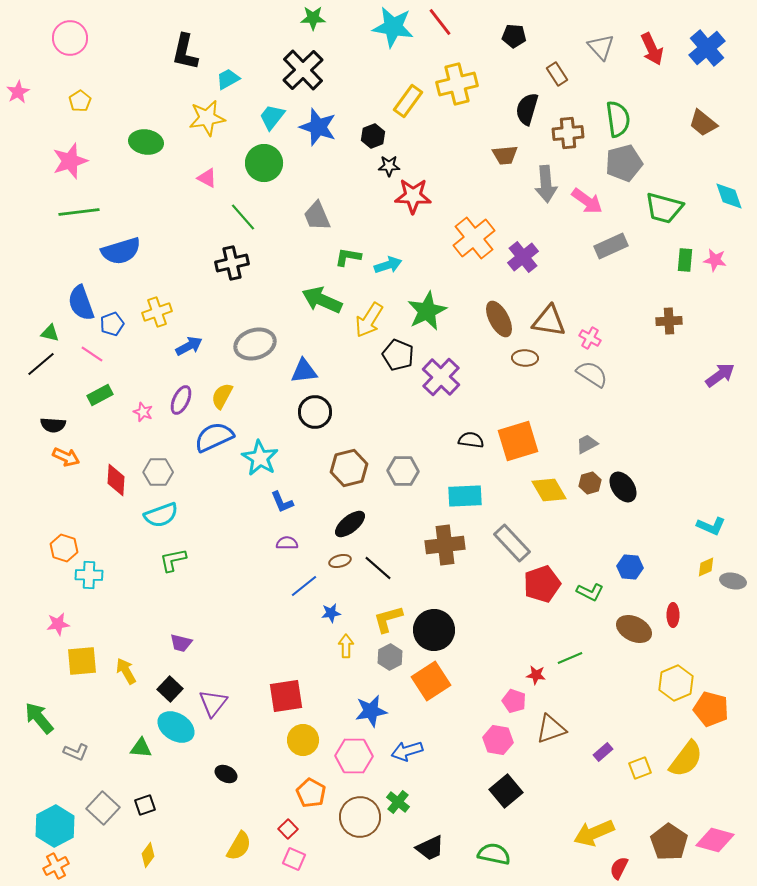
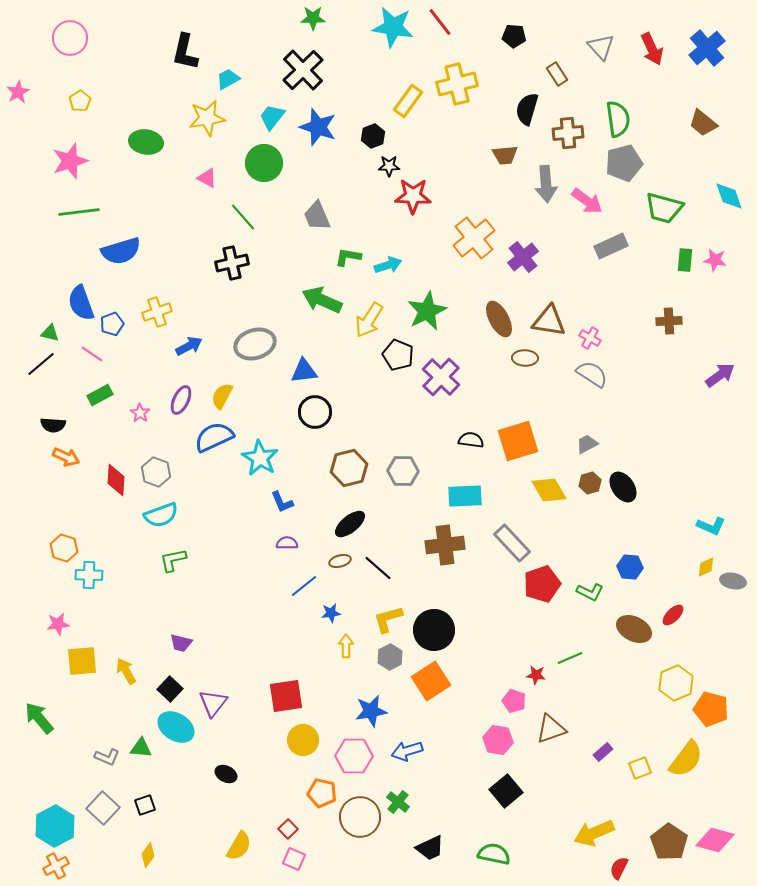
pink star at (143, 412): moved 3 px left, 1 px down; rotated 12 degrees clockwise
gray hexagon at (158, 472): moved 2 px left; rotated 20 degrees clockwise
red ellipse at (673, 615): rotated 45 degrees clockwise
gray L-shape at (76, 752): moved 31 px right, 5 px down
orange pentagon at (311, 793): moved 11 px right; rotated 16 degrees counterclockwise
